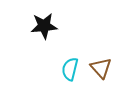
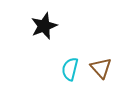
black star: rotated 16 degrees counterclockwise
